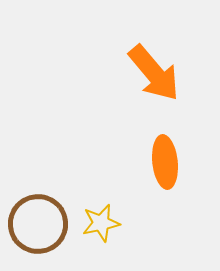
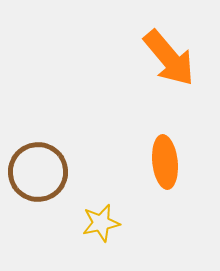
orange arrow: moved 15 px right, 15 px up
brown circle: moved 52 px up
